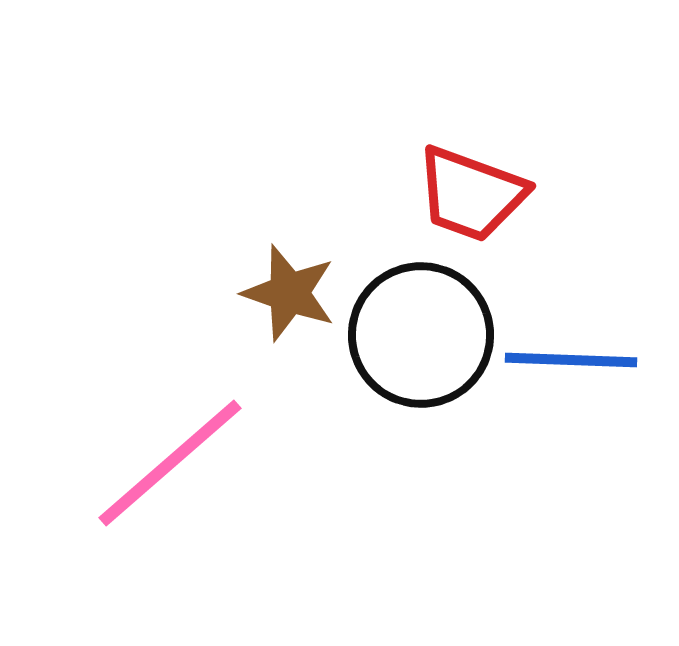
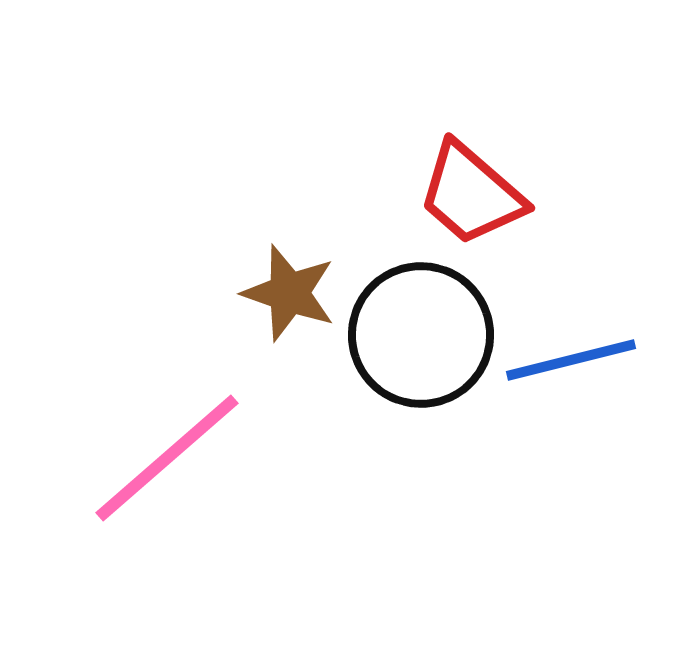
red trapezoid: rotated 21 degrees clockwise
blue line: rotated 16 degrees counterclockwise
pink line: moved 3 px left, 5 px up
